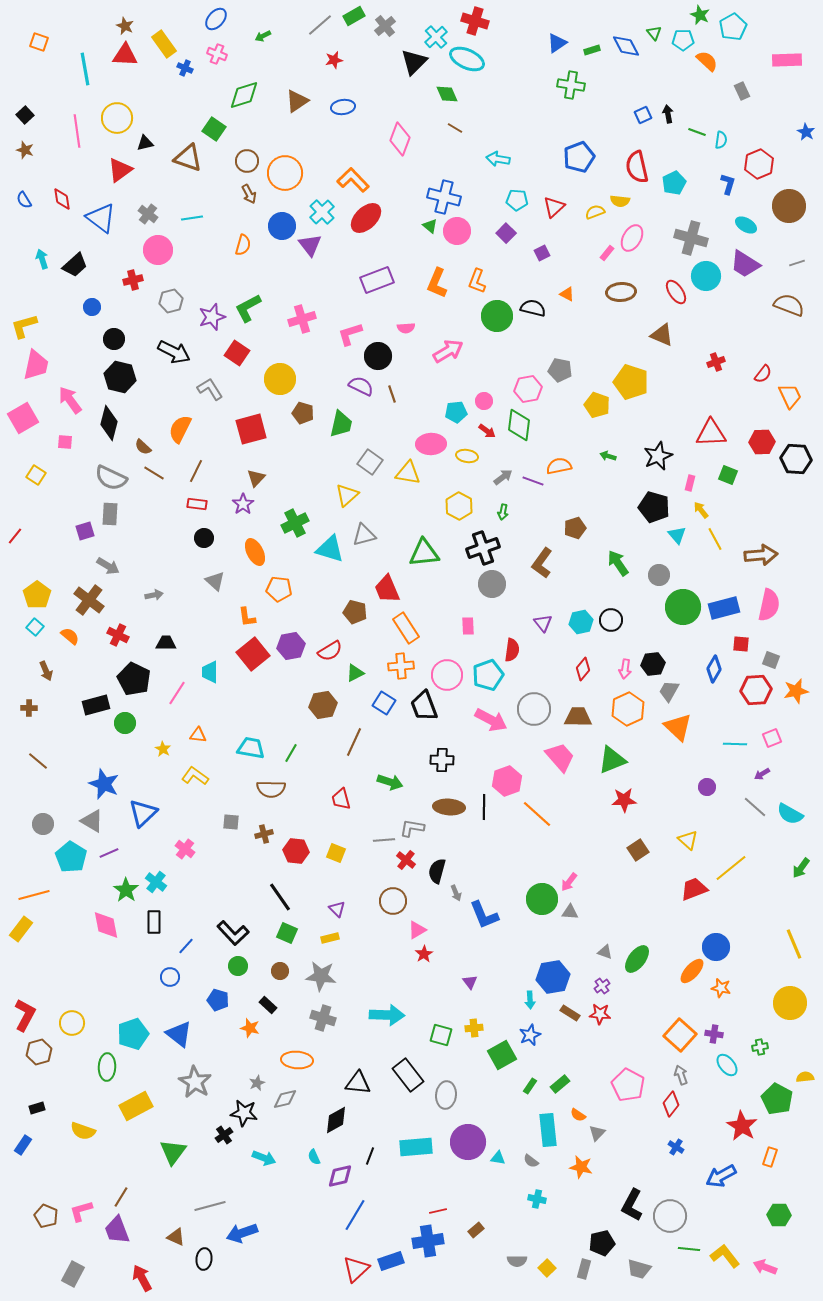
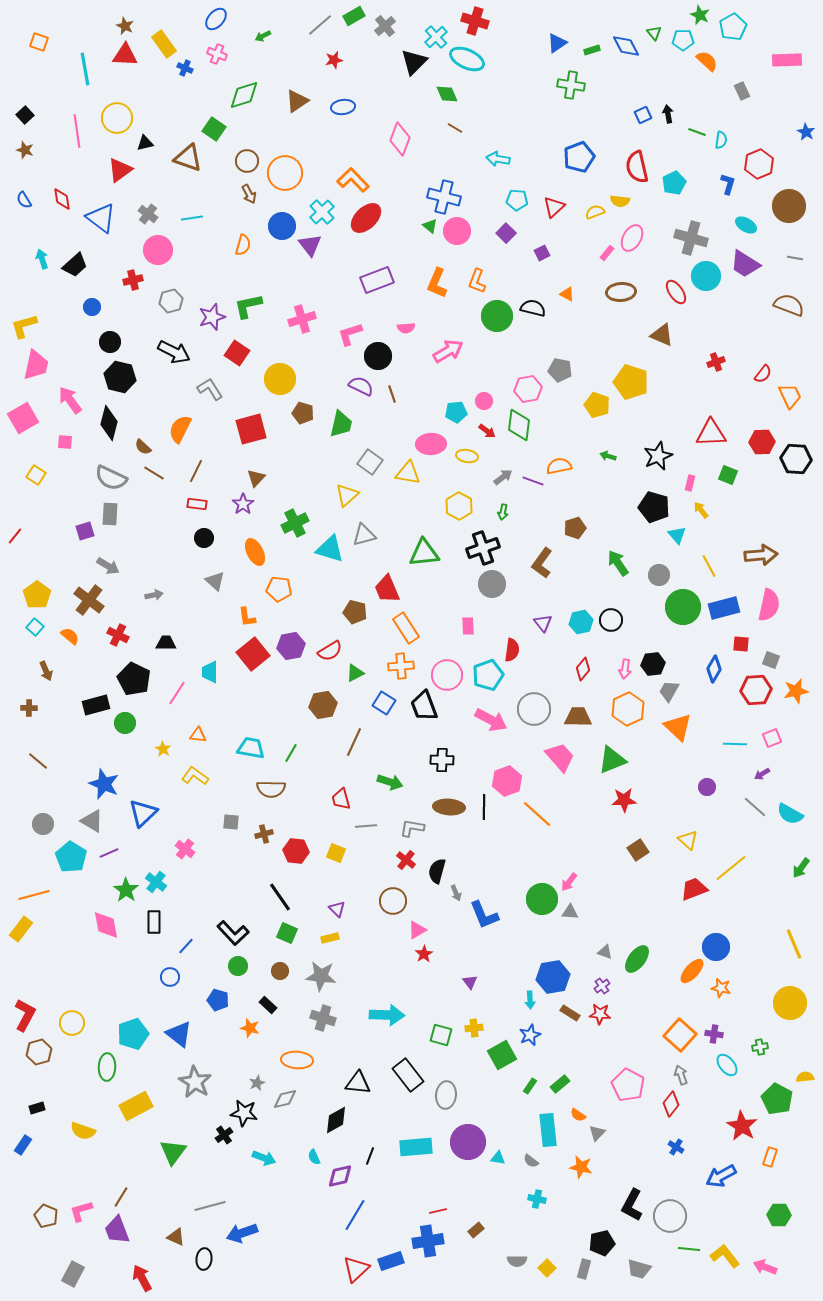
gray line at (797, 263): moved 2 px left, 5 px up; rotated 28 degrees clockwise
green L-shape at (248, 308): moved 2 px up; rotated 16 degrees clockwise
black circle at (114, 339): moved 4 px left, 3 px down
yellow line at (715, 539): moved 6 px left, 27 px down
gray line at (384, 840): moved 18 px left, 14 px up
